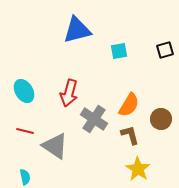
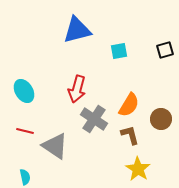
red arrow: moved 8 px right, 4 px up
